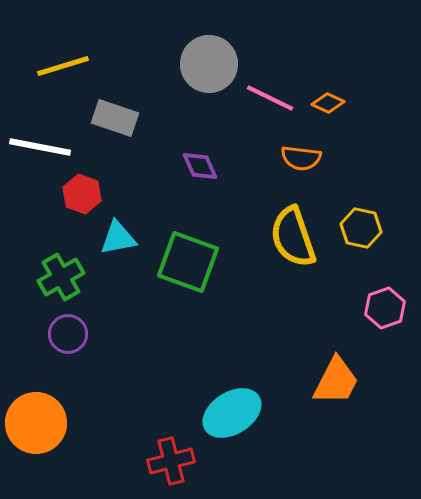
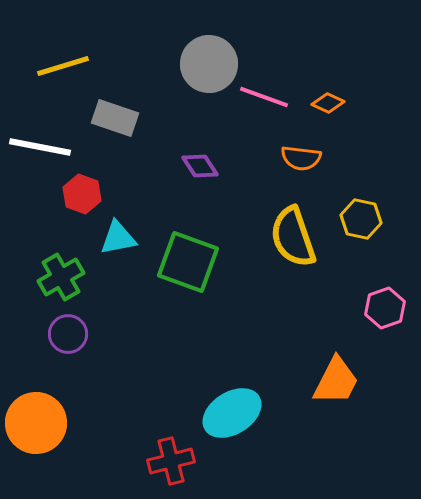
pink line: moved 6 px left, 1 px up; rotated 6 degrees counterclockwise
purple diamond: rotated 9 degrees counterclockwise
yellow hexagon: moved 9 px up
